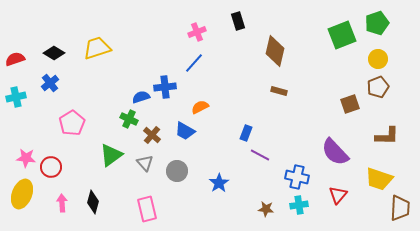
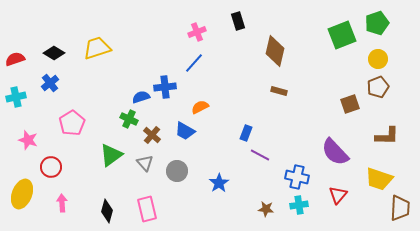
pink star at (26, 158): moved 2 px right, 18 px up; rotated 12 degrees clockwise
black diamond at (93, 202): moved 14 px right, 9 px down
